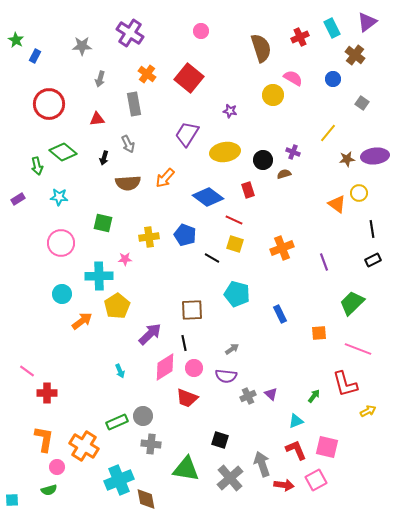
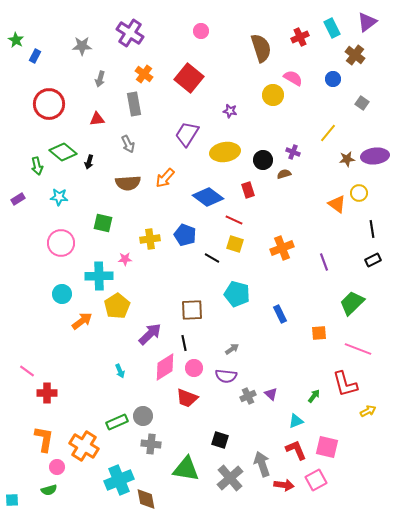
orange cross at (147, 74): moved 3 px left
black arrow at (104, 158): moved 15 px left, 4 px down
yellow cross at (149, 237): moved 1 px right, 2 px down
